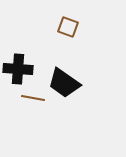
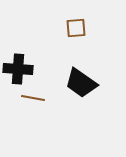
brown square: moved 8 px right, 1 px down; rotated 25 degrees counterclockwise
black trapezoid: moved 17 px right
